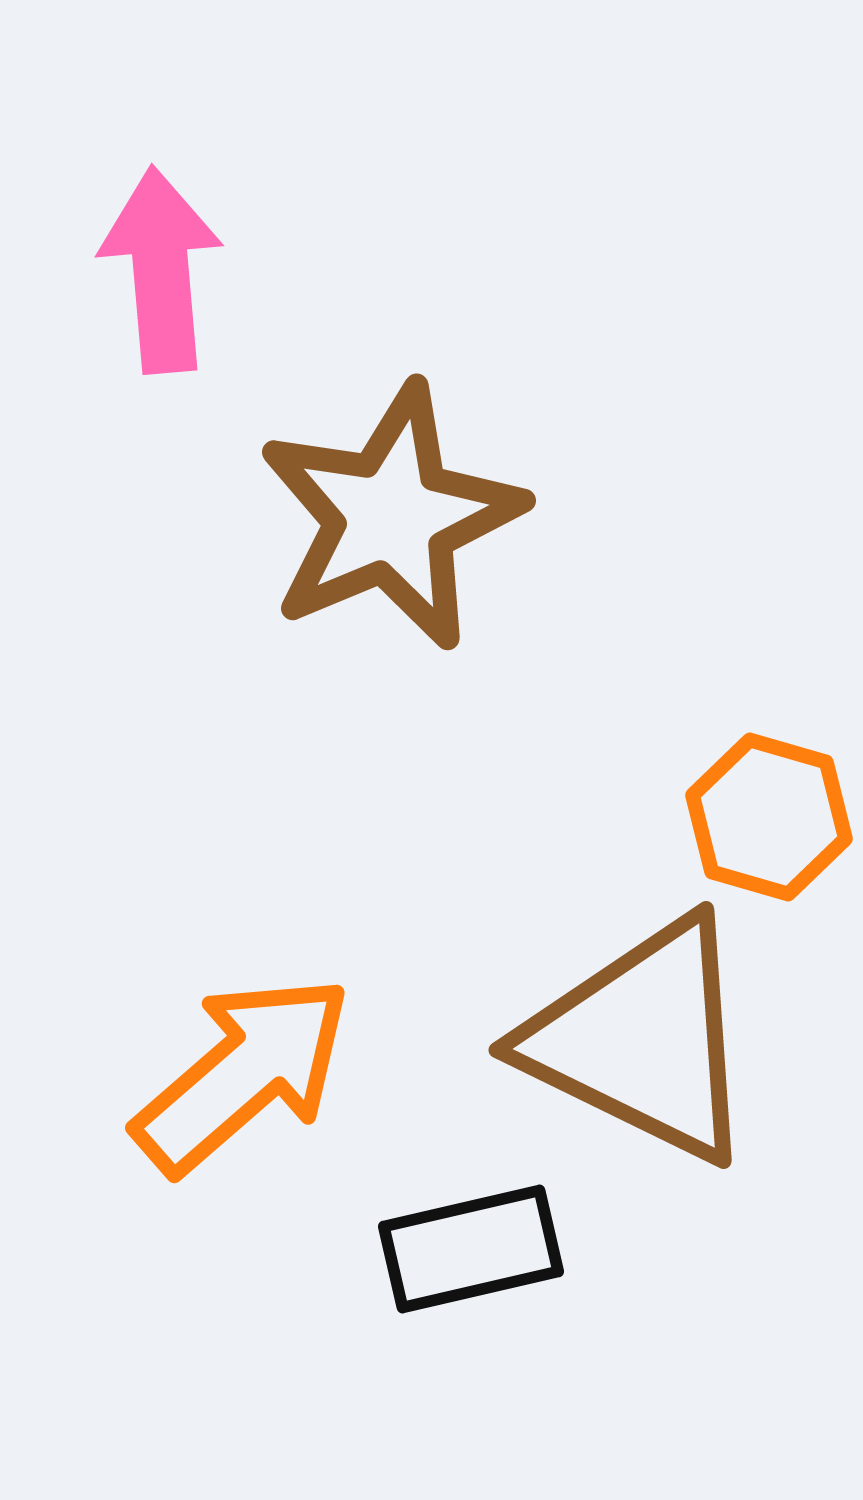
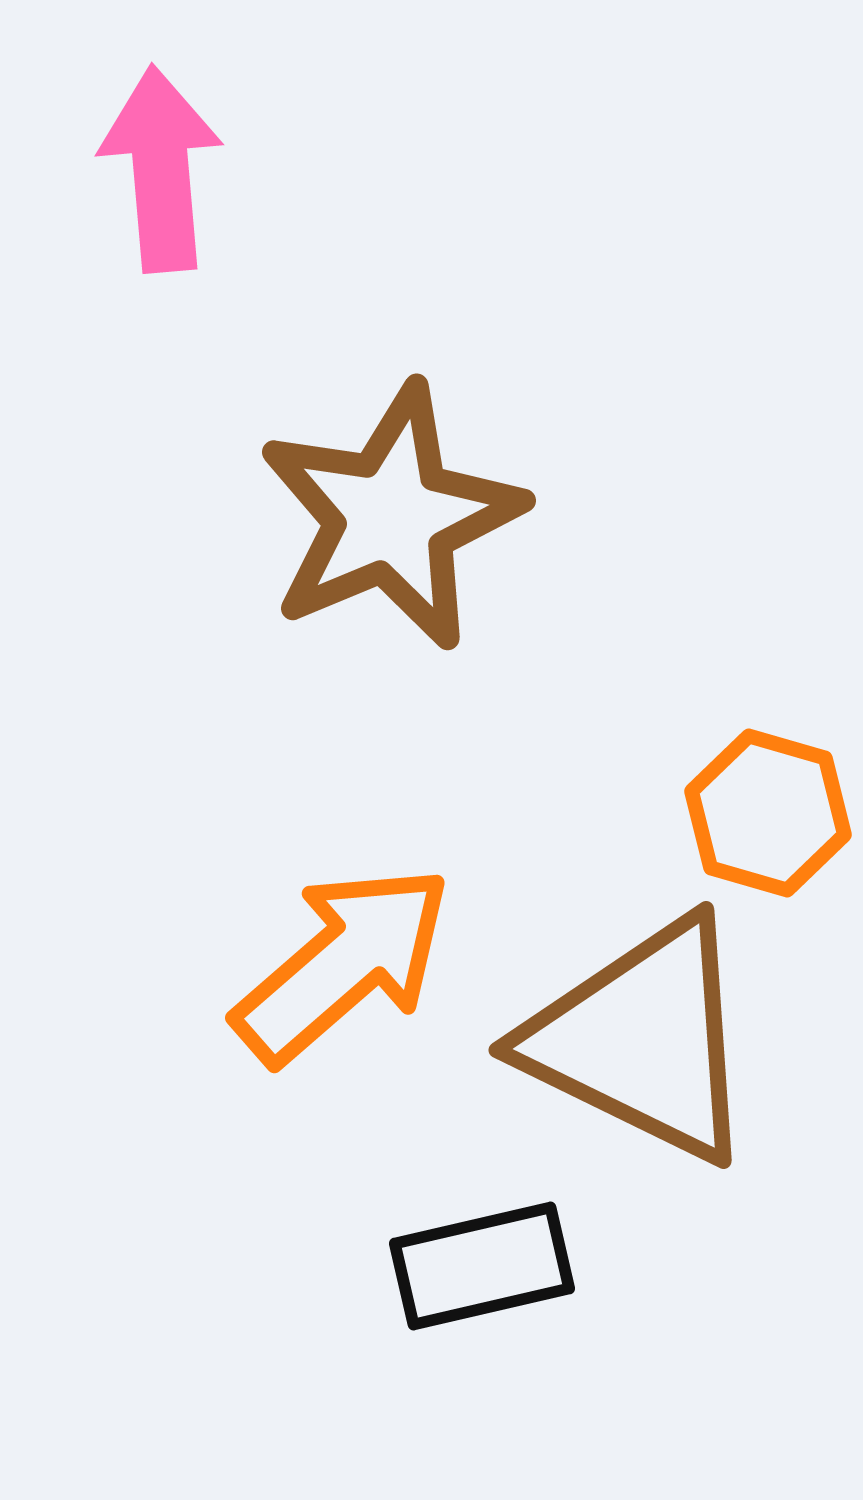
pink arrow: moved 101 px up
orange hexagon: moved 1 px left, 4 px up
orange arrow: moved 100 px right, 110 px up
black rectangle: moved 11 px right, 17 px down
